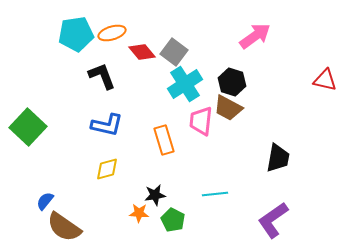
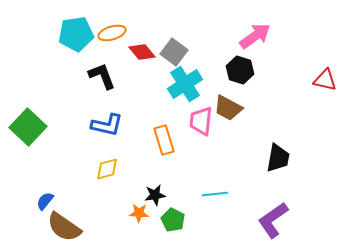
black hexagon: moved 8 px right, 12 px up
